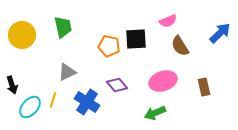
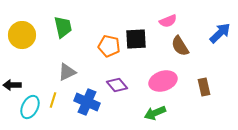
black arrow: rotated 108 degrees clockwise
blue cross: rotated 10 degrees counterclockwise
cyan ellipse: rotated 15 degrees counterclockwise
